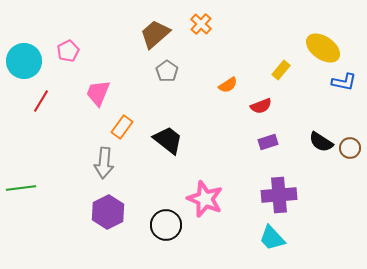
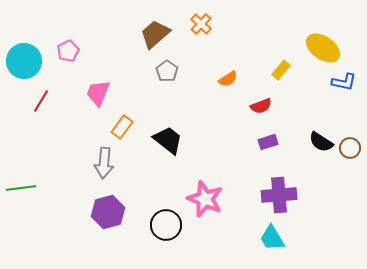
orange semicircle: moved 6 px up
purple hexagon: rotated 12 degrees clockwise
cyan trapezoid: rotated 12 degrees clockwise
